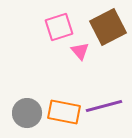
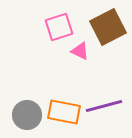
pink triangle: rotated 24 degrees counterclockwise
gray circle: moved 2 px down
